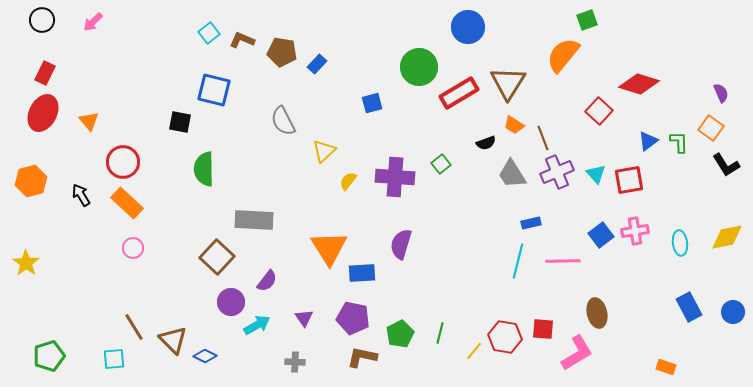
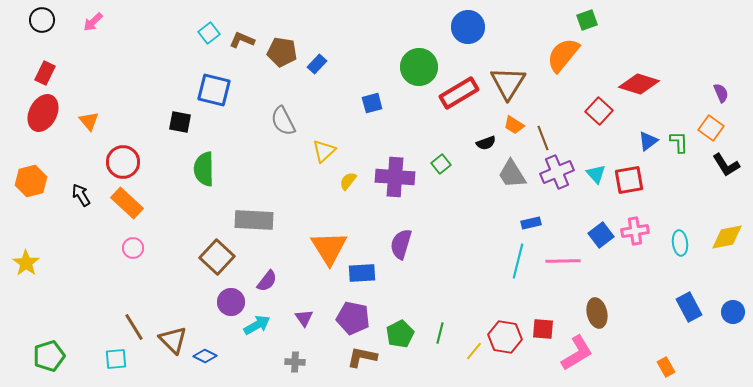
cyan square at (114, 359): moved 2 px right
orange rectangle at (666, 367): rotated 42 degrees clockwise
